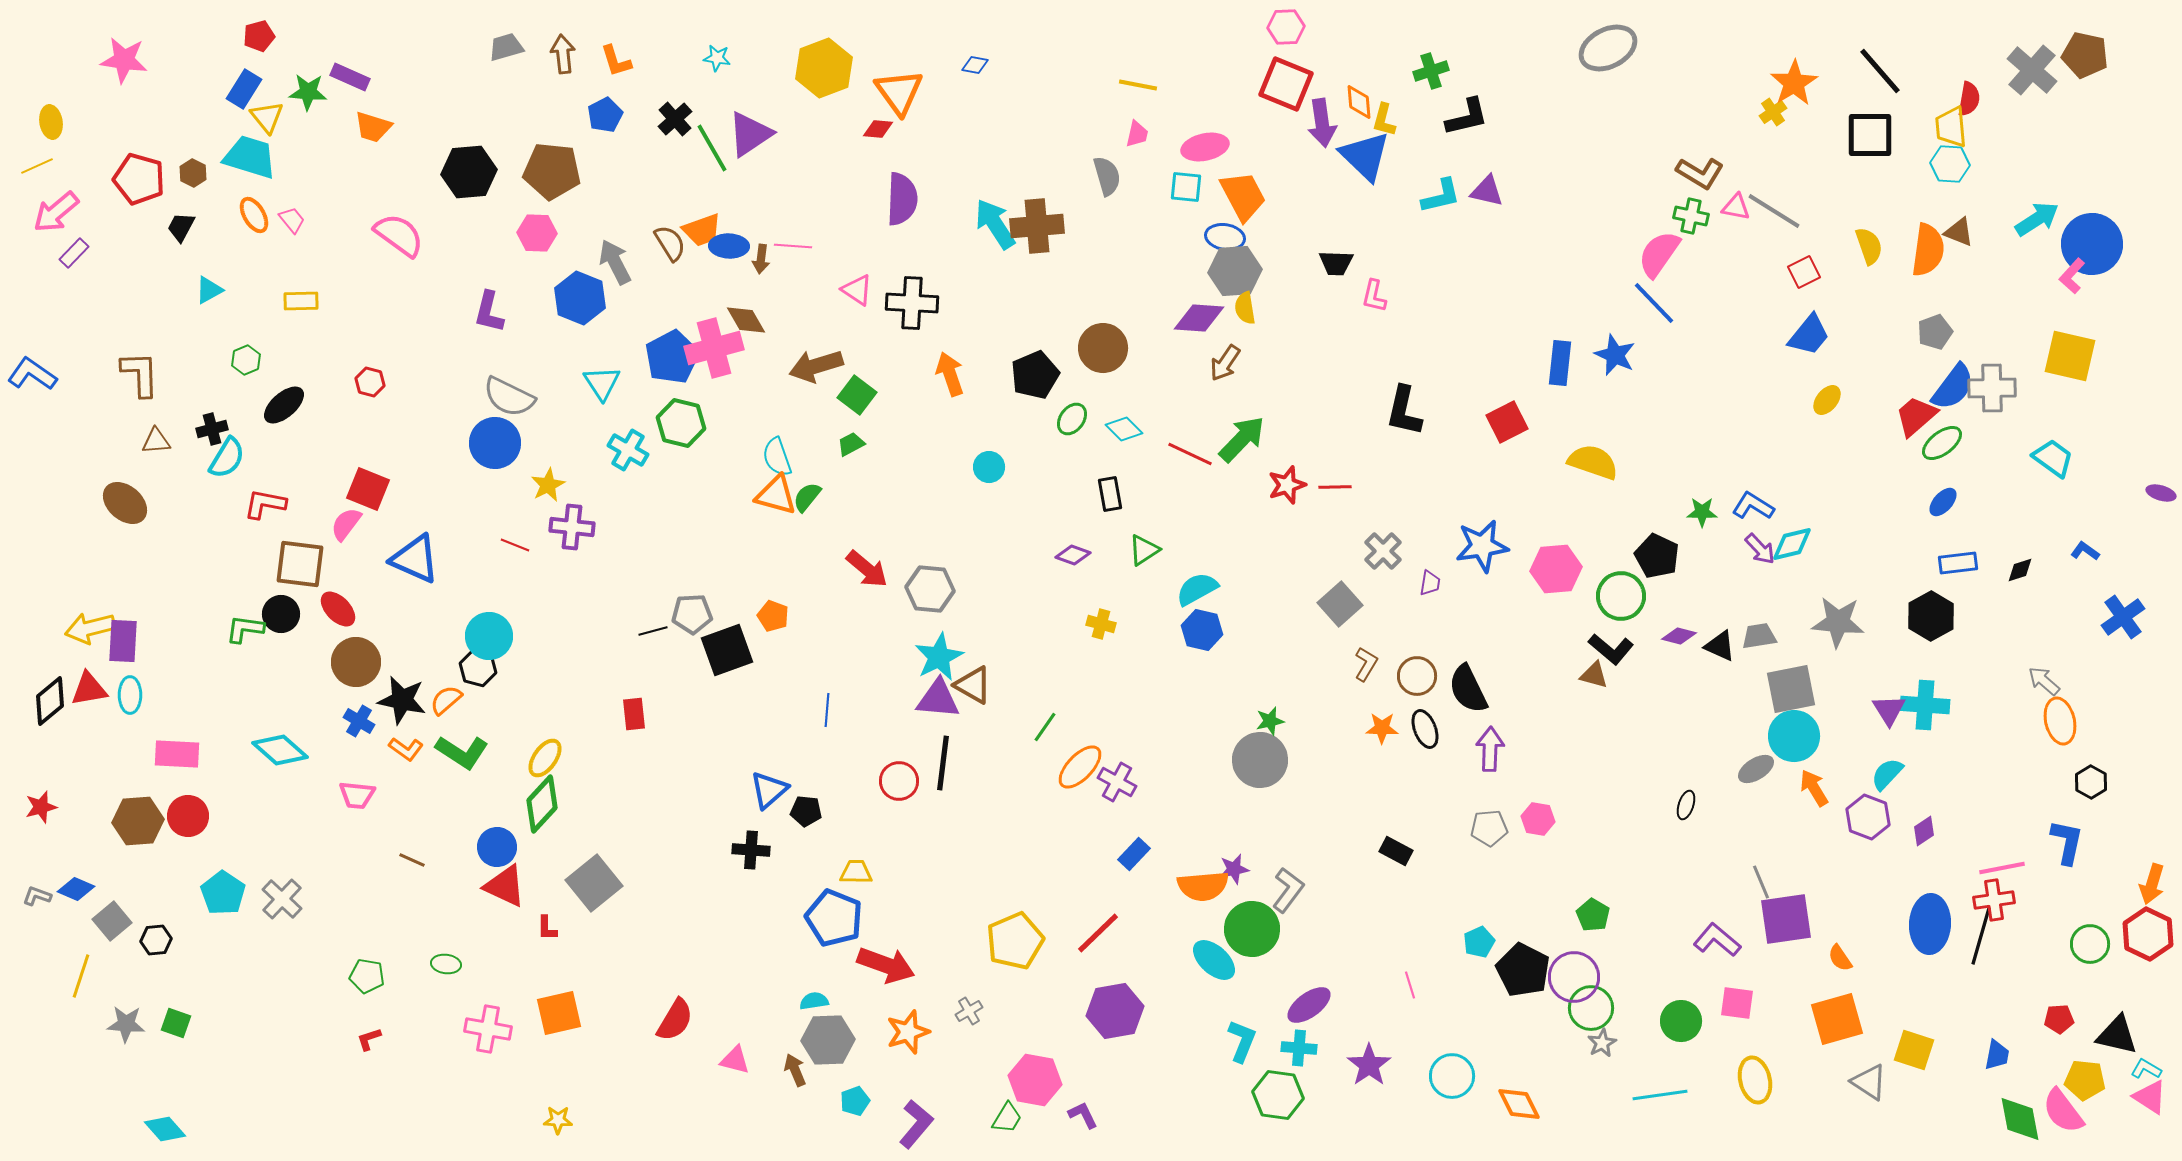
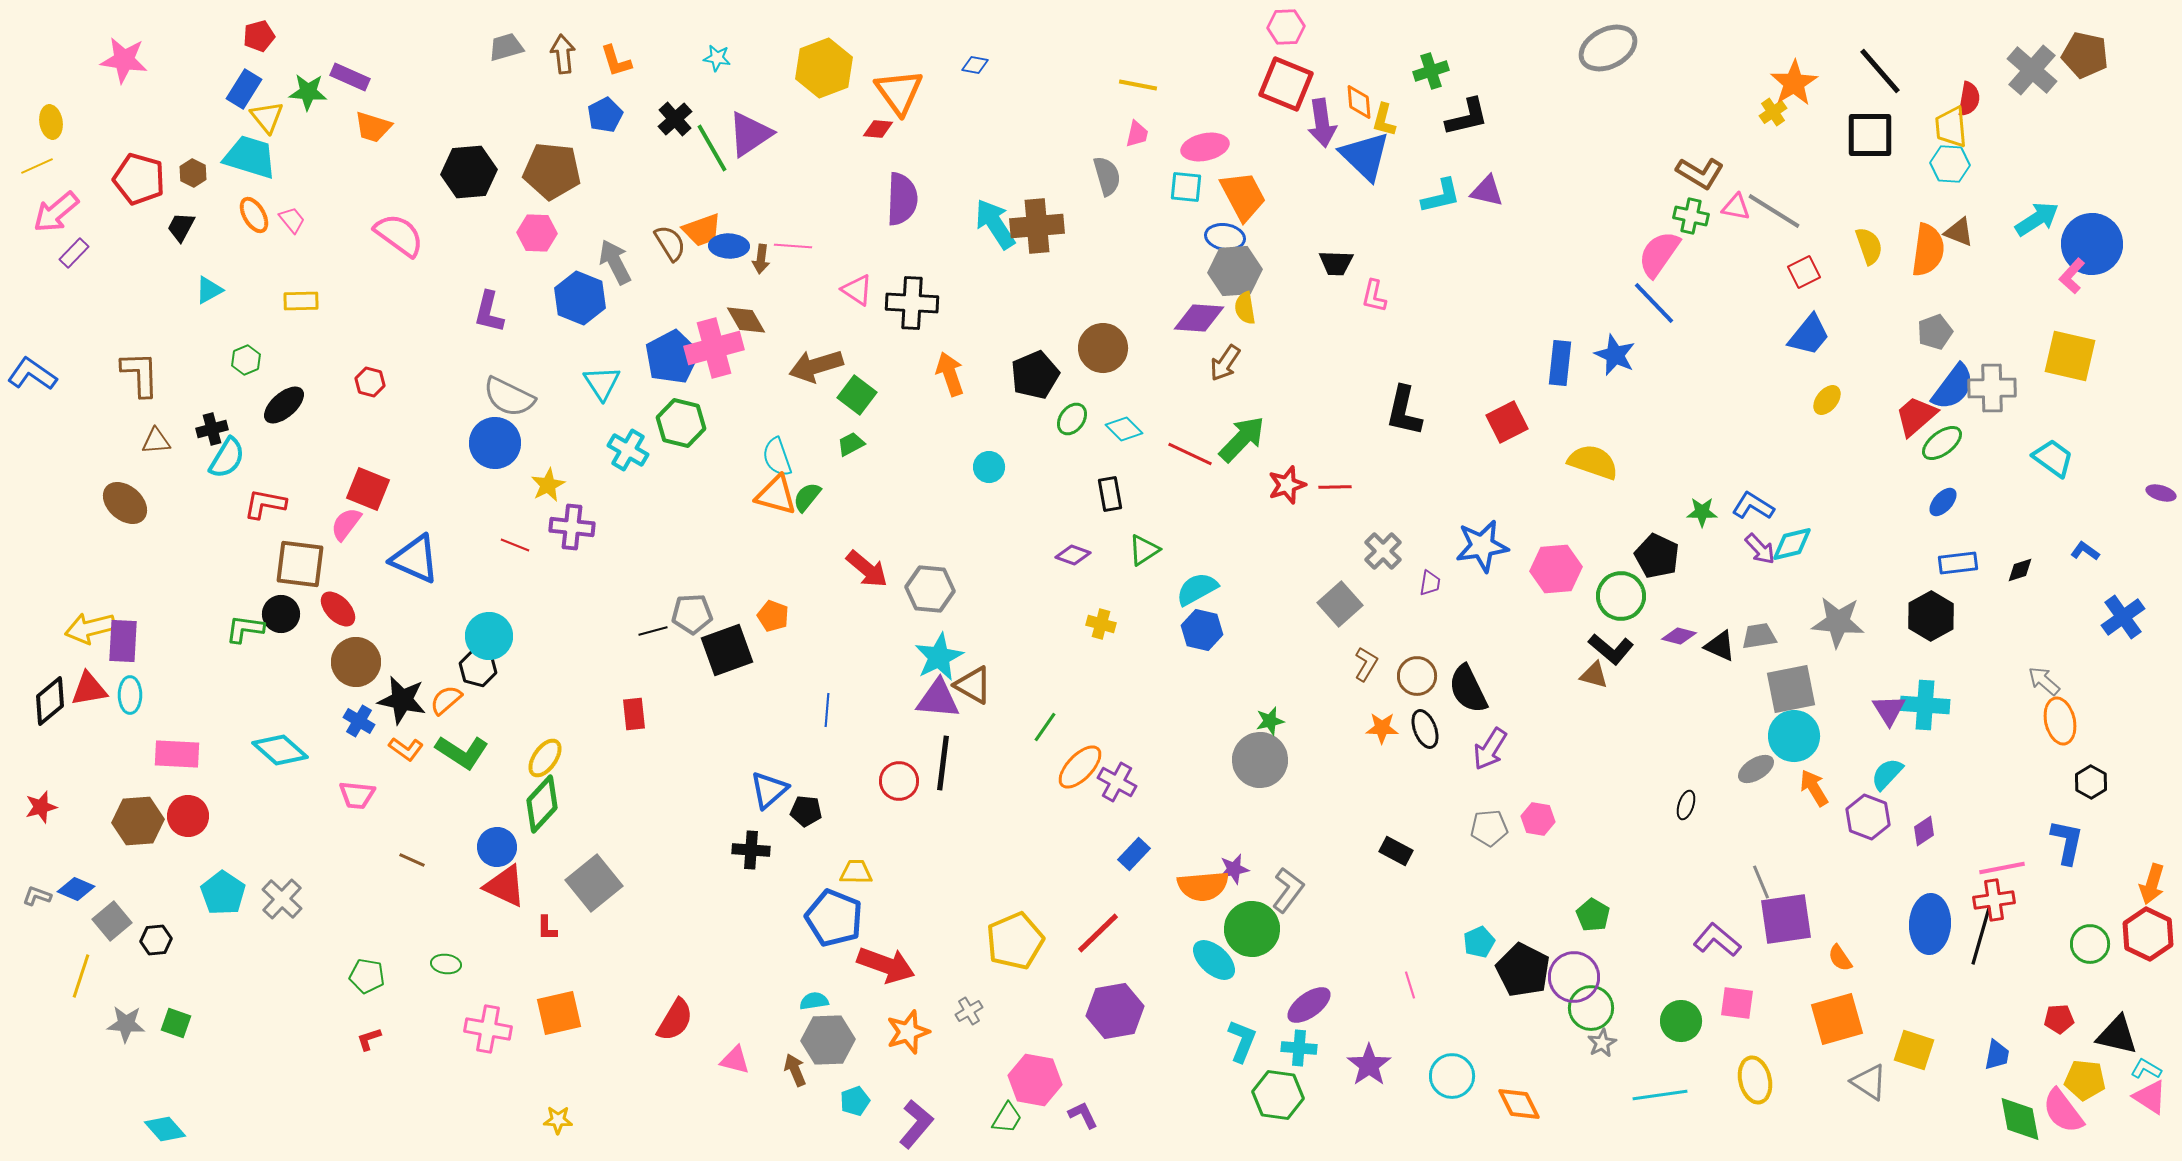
purple arrow at (1490, 749): rotated 150 degrees counterclockwise
